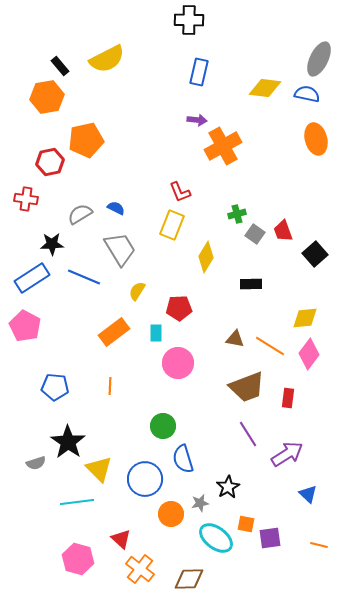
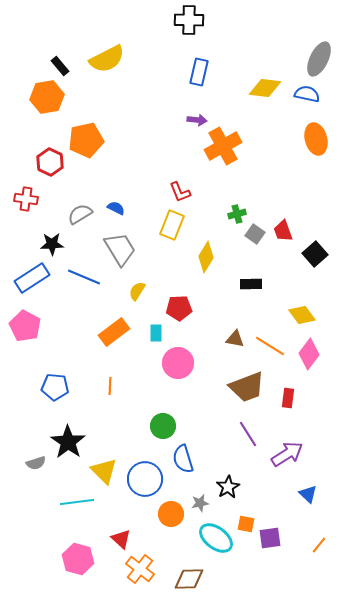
red hexagon at (50, 162): rotated 24 degrees counterclockwise
yellow diamond at (305, 318): moved 3 px left, 3 px up; rotated 60 degrees clockwise
yellow triangle at (99, 469): moved 5 px right, 2 px down
orange line at (319, 545): rotated 66 degrees counterclockwise
